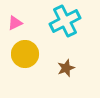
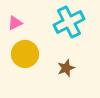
cyan cross: moved 4 px right, 1 px down
